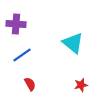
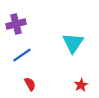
purple cross: rotated 18 degrees counterclockwise
cyan triangle: rotated 25 degrees clockwise
red star: rotated 16 degrees counterclockwise
